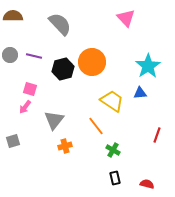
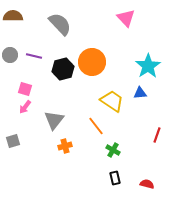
pink square: moved 5 px left
